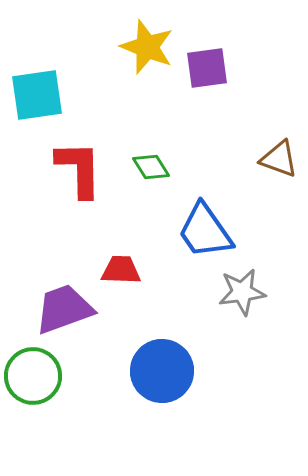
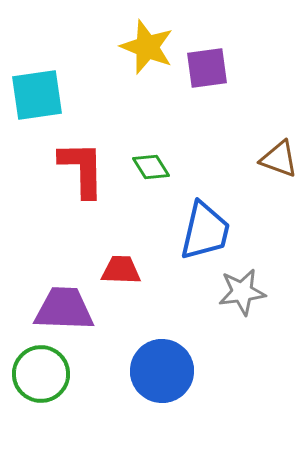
red L-shape: moved 3 px right
blue trapezoid: rotated 132 degrees counterclockwise
purple trapezoid: rotated 22 degrees clockwise
green circle: moved 8 px right, 2 px up
